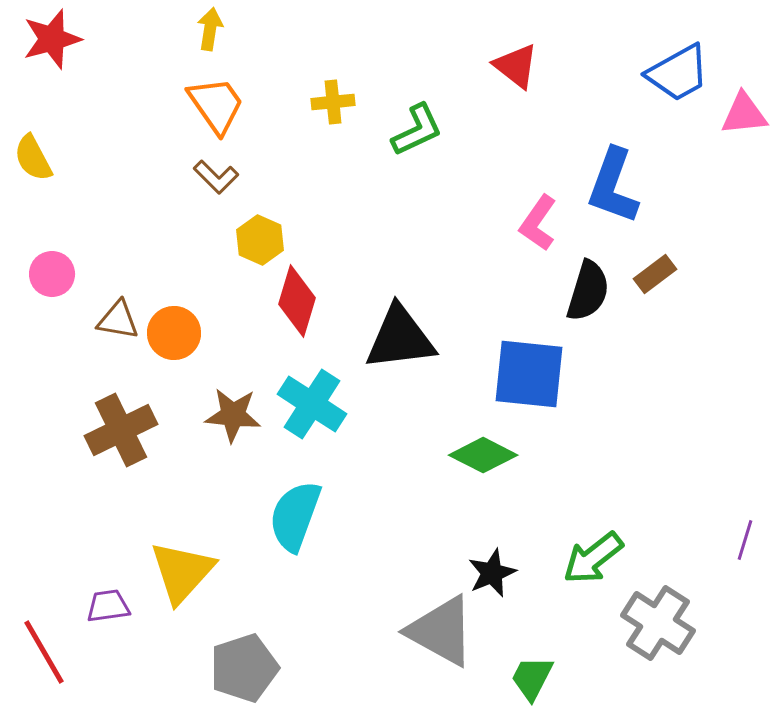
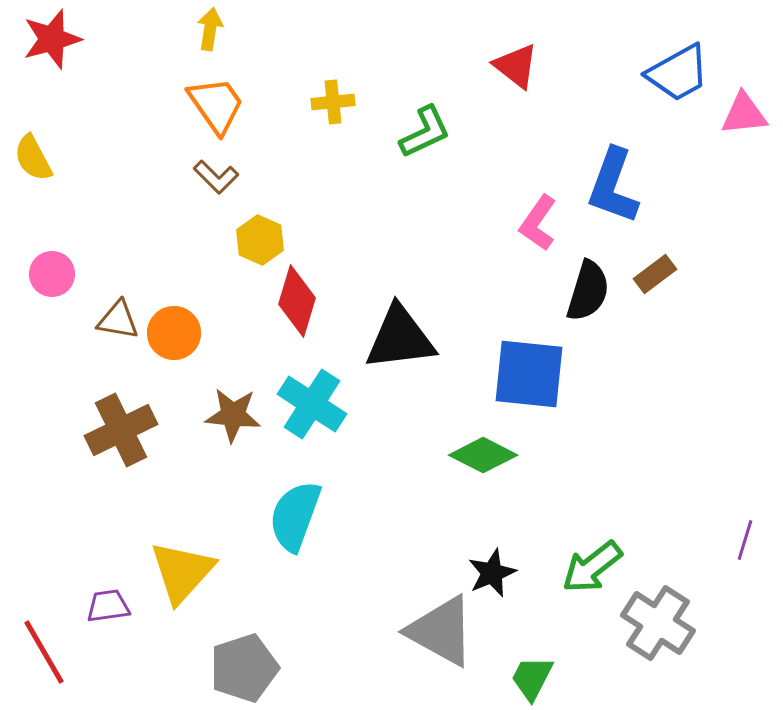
green L-shape: moved 8 px right, 2 px down
green arrow: moved 1 px left, 9 px down
